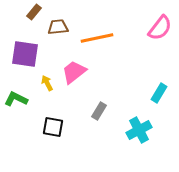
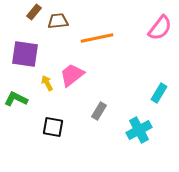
brown trapezoid: moved 6 px up
pink trapezoid: moved 2 px left, 3 px down
